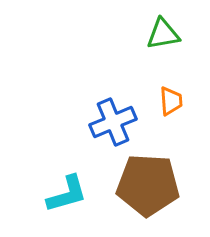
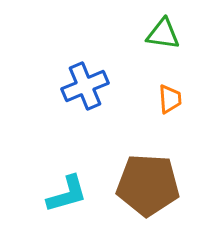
green triangle: rotated 18 degrees clockwise
orange trapezoid: moved 1 px left, 2 px up
blue cross: moved 28 px left, 36 px up
